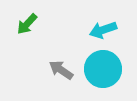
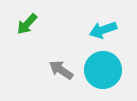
cyan circle: moved 1 px down
